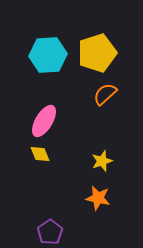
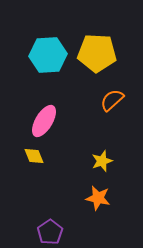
yellow pentagon: rotated 21 degrees clockwise
orange semicircle: moved 7 px right, 6 px down
yellow diamond: moved 6 px left, 2 px down
